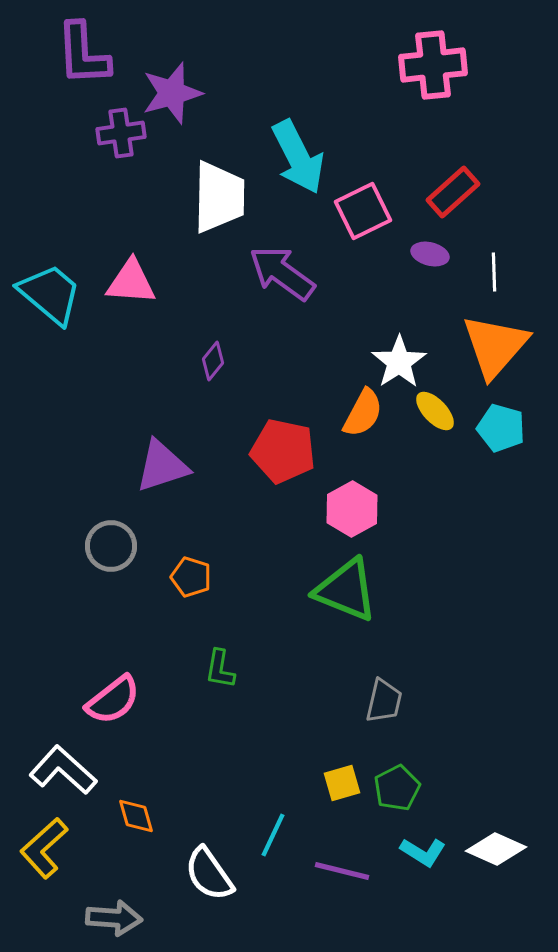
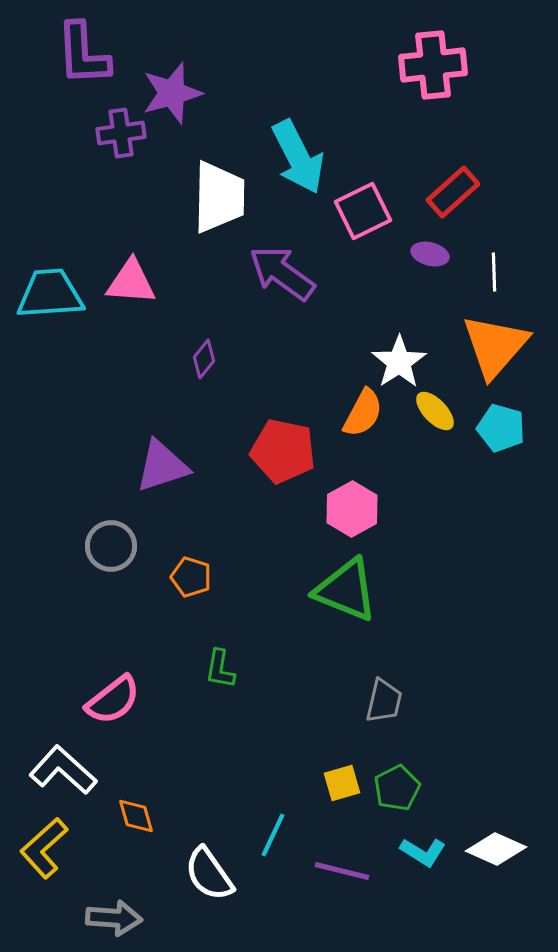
cyan trapezoid: rotated 44 degrees counterclockwise
purple diamond: moved 9 px left, 2 px up
